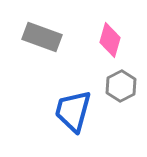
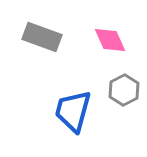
pink diamond: rotated 40 degrees counterclockwise
gray hexagon: moved 3 px right, 4 px down
